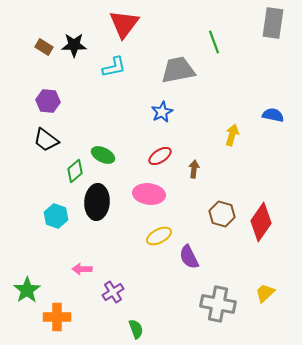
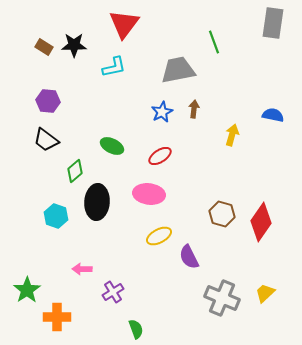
green ellipse: moved 9 px right, 9 px up
brown arrow: moved 60 px up
gray cross: moved 4 px right, 6 px up; rotated 12 degrees clockwise
